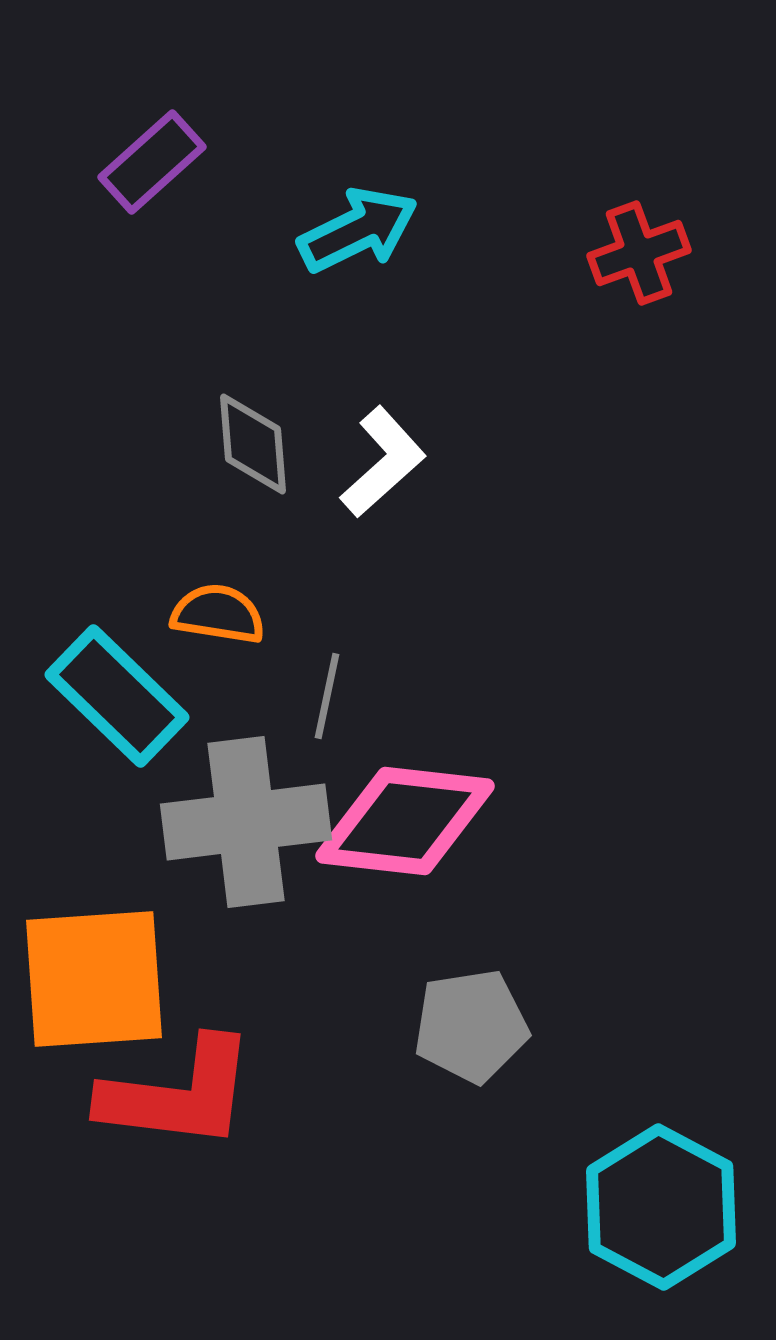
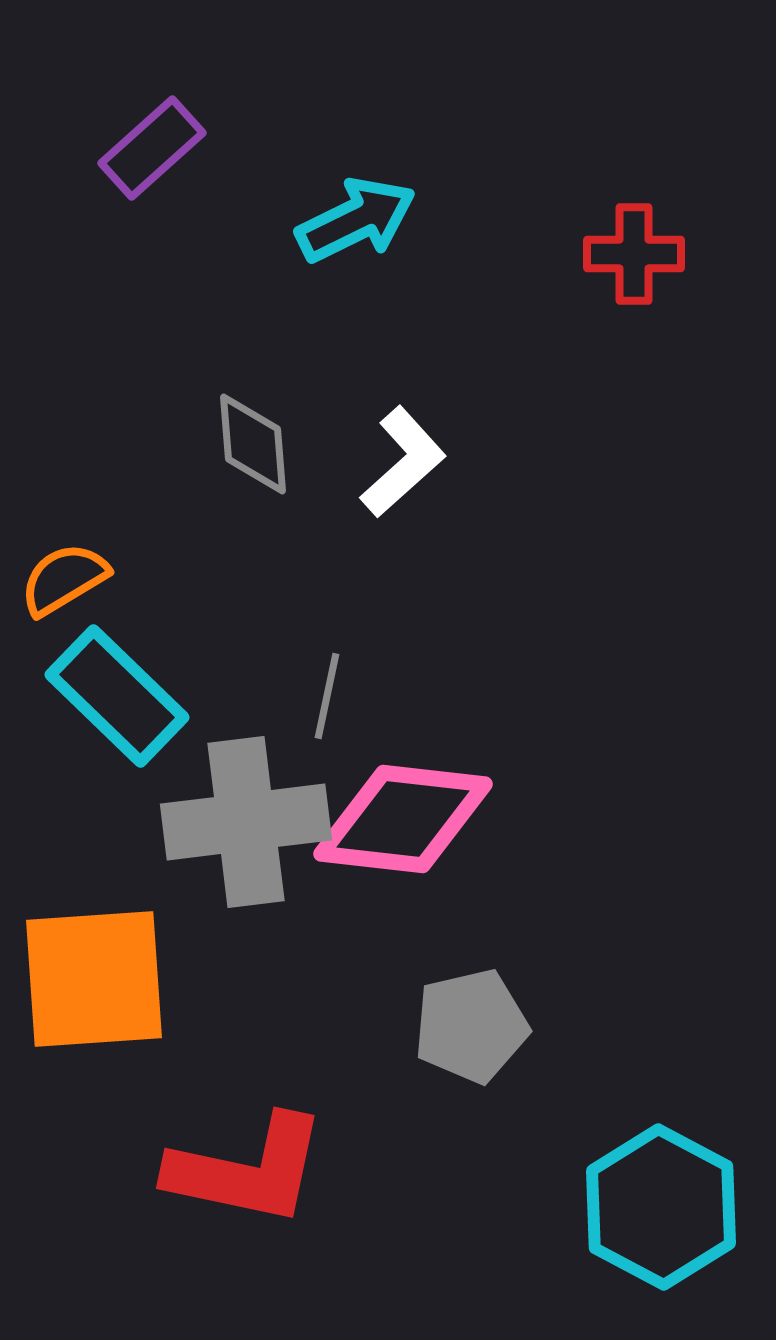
purple rectangle: moved 14 px up
cyan arrow: moved 2 px left, 10 px up
red cross: moved 5 px left, 1 px down; rotated 20 degrees clockwise
white L-shape: moved 20 px right
orange semicircle: moved 154 px left, 35 px up; rotated 40 degrees counterclockwise
pink diamond: moved 2 px left, 2 px up
gray pentagon: rotated 4 degrees counterclockwise
red L-shape: moved 69 px right, 76 px down; rotated 5 degrees clockwise
